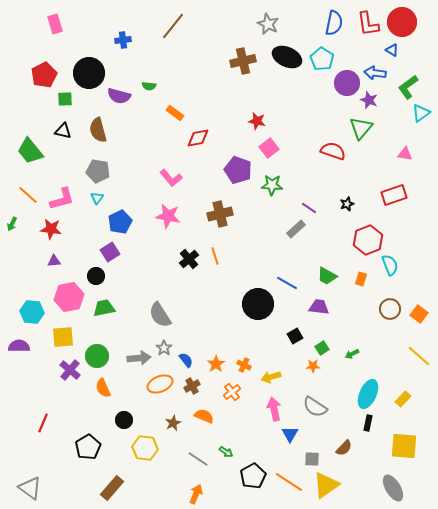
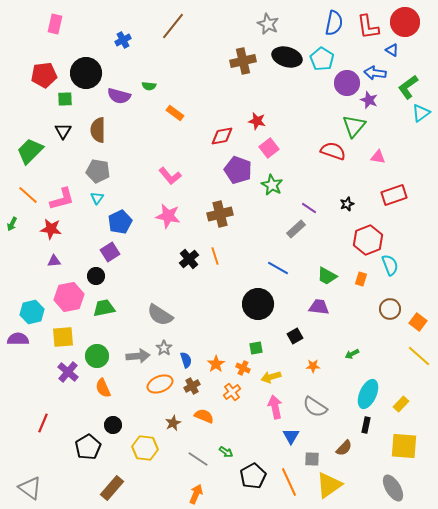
red circle at (402, 22): moved 3 px right
pink rectangle at (55, 24): rotated 30 degrees clockwise
red L-shape at (368, 24): moved 3 px down
blue cross at (123, 40): rotated 21 degrees counterclockwise
black ellipse at (287, 57): rotated 8 degrees counterclockwise
black circle at (89, 73): moved 3 px left
red pentagon at (44, 75): rotated 20 degrees clockwise
green triangle at (361, 128): moved 7 px left, 2 px up
brown semicircle at (98, 130): rotated 15 degrees clockwise
black triangle at (63, 131): rotated 48 degrees clockwise
red diamond at (198, 138): moved 24 px right, 2 px up
green trapezoid at (30, 151): rotated 84 degrees clockwise
pink triangle at (405, 154): moved 27 px left, 3 px down
pink L-shape at (171, 178): moved 1 px left, 2 px up
green star at (272, 185): rotated 25 degrees clockwise
blue line at (287, 283): moved 9 px left, 15 px up
cyan hexagon at (32, 312): rotated 20 degrees counterclockwise
orange square at (419, 314): moved 1 px left, 8 px down
gray semicircle at (160, 315): rotated 24 degrees counterclockwise
purple semicircle at (19, 346): moved 1 px left, 7 px up
green square at (322, 348): moved 66 px left; rotated 24 degrees clockwise
gray arrow at (139, 358): moved 1 px left, 2 px up
blue semicircle at (186, 360): rotated 21 degrees clockwise
orange cross at (244, 365): moved 1 px left, 3 px down
purple cross at (70, 370): moved 2 px left, 2 px down
yellow rectangle at (403, 399): moved 2 px left, 5 px down
pink arrow at (274, 409): moved 1 px right, 2 px up
black circle at (124, 420): moved 11 px left, 5 px down
black rectangle at (368, 423): moved 2 px left, 2 px down
blue triangle at (290, 434): moved 1 px right, 2 px down
orange line at (289, 482): rotated 32 degrees clockwise
yellow triangle at (326, 485): moved 3 px right
